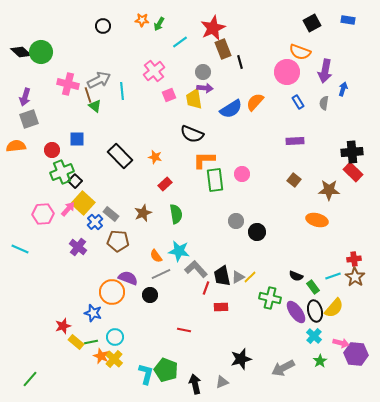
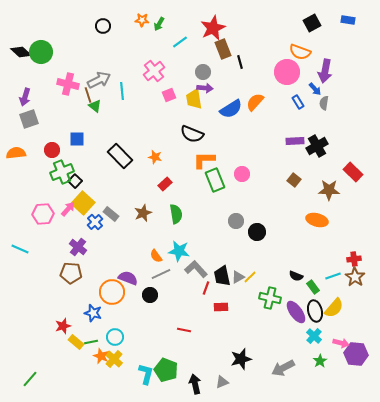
blue arrow at (343, 89): moved 28 px left; rotated 120 degrees clockwise
orange semicircle at (16, 146): moved 7 px down
black cross at (352, 152): moved 35 px left, 6 px up; rotated 25 degrees counterclockwise
green rectangle at (215, 180): rotated 15 degrees counterclockwise
brown pentagon at (118, 241): moved 47 px left, 32 px down
